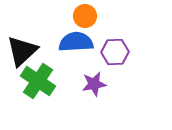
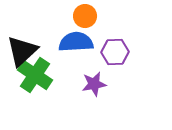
green cross: moved 3 px left, 6 px up
